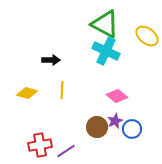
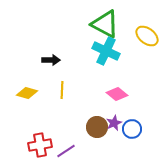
pink diamond: moved 2 px up
purple star: moved 1 px left, 2 px down
